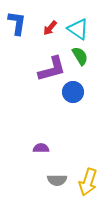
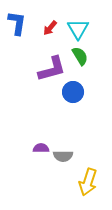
cyan triangle: rotated 25 degrees clockwise
gray semicircle: moved 6 px right, 24 px up
